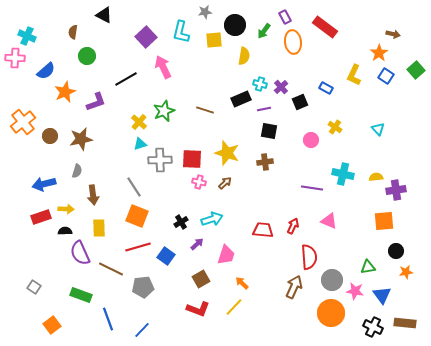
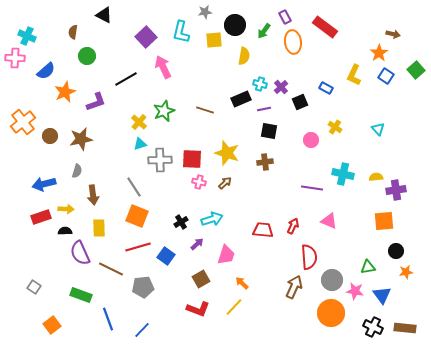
brown rectangle at (405, 323): moved 5 px down
